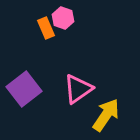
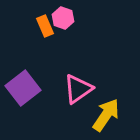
orange rectangle: moved 1 px left, 2 px up
purple square: moved 1 px left, 1 px up
